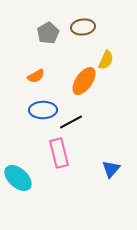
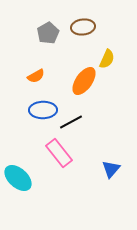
yellow semicircle: moved 1 px right, 1 px up
pink rectangle: rotated 24 degrees counterclockwise
